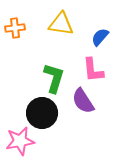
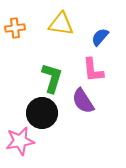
green L-shape: moved 2 px left
